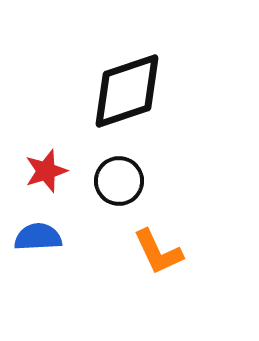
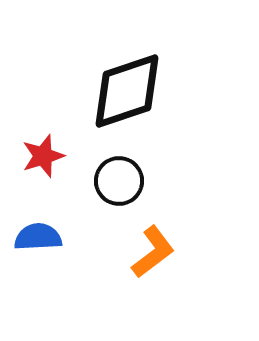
red star: moved 3 px left, 15 px up
orange L-shape: moved 5 px left; rotated 102 degrees counterclockwise
